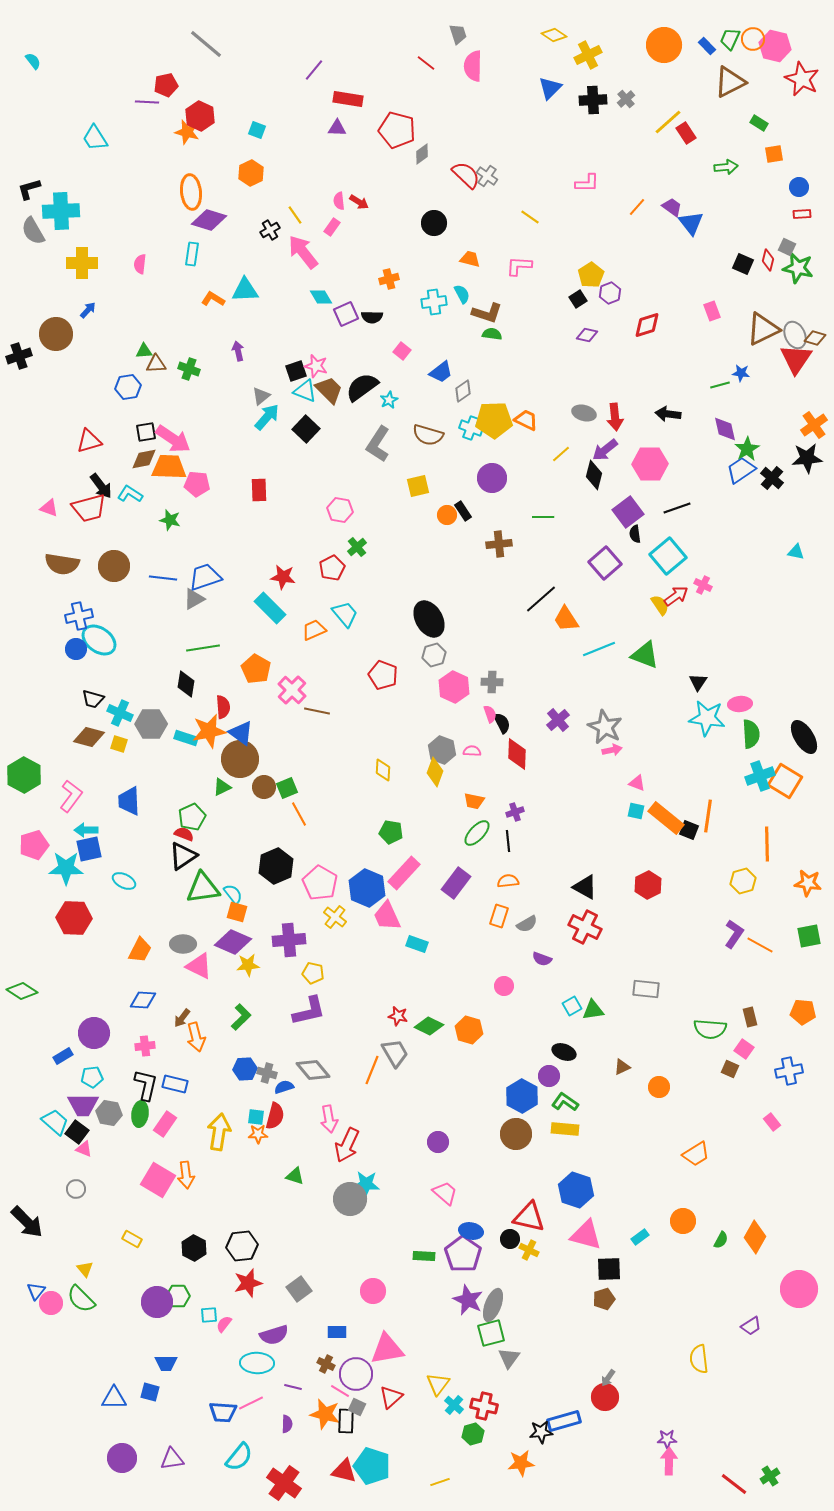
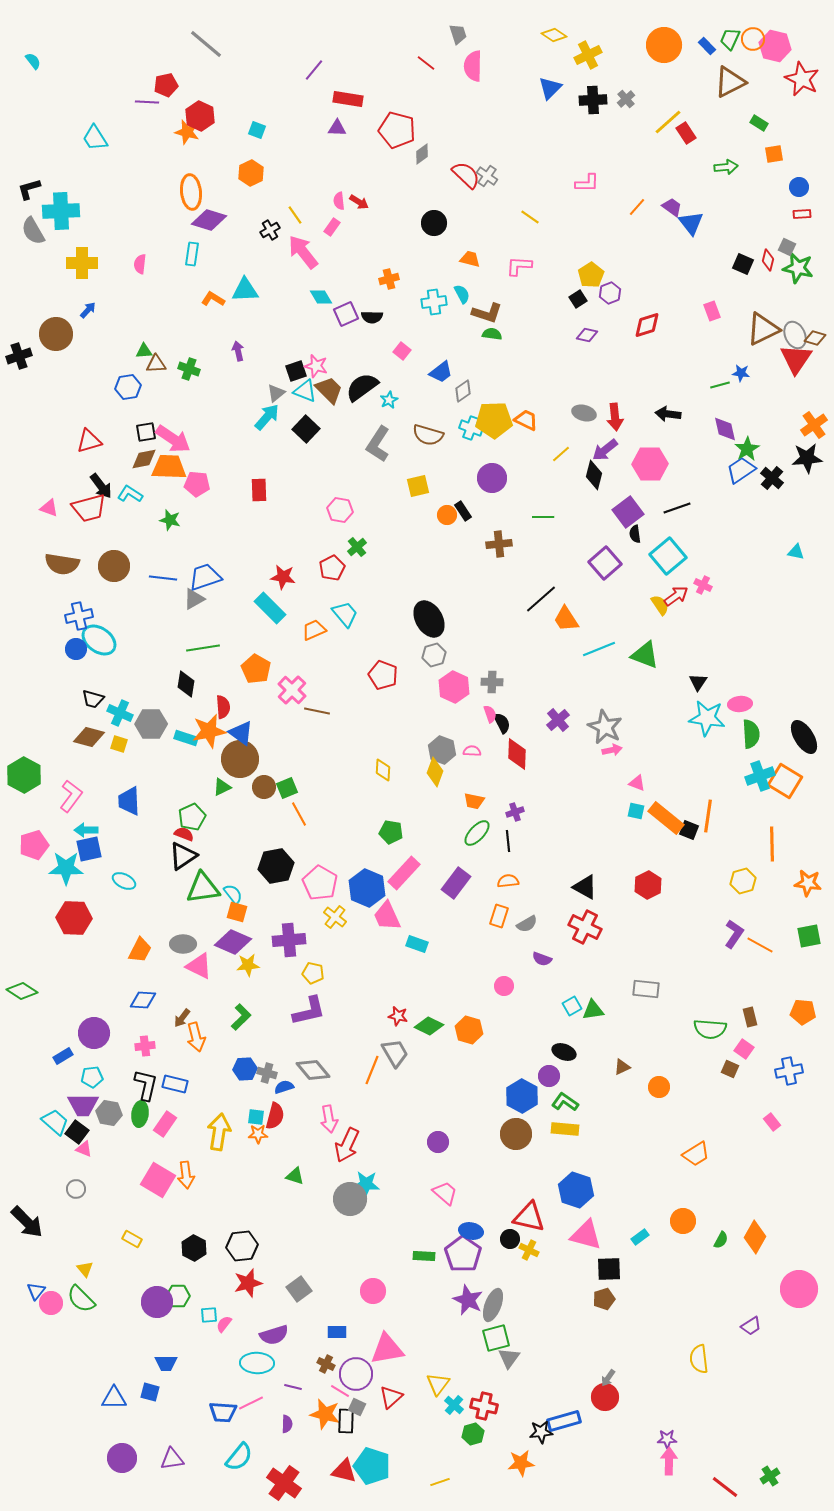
gray triangle at (261, 396): moved 15 px right, 3 px up
orange line at (767, 844): moved 5 px right
black hexagon at (276, 866): rotated 12 degrees clockwise
green square at (491, 1333): moved 5 px right, 5 px down
red line at (734, 1484): moved 9 px left, 3 px down
